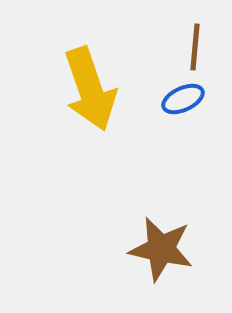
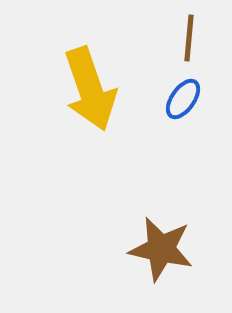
brown line: moved 6 px left, 9 px up
blue ellipse: rotated 30 degrees counterclockwise
